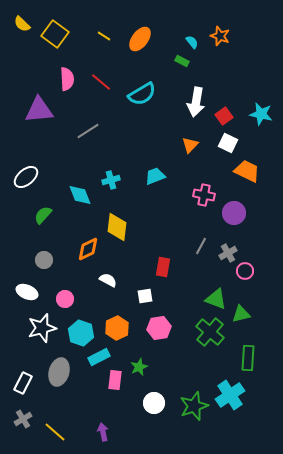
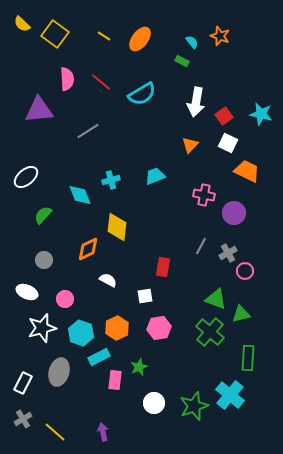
cyan cross at (230, 395): rotated 16 degrees counterclockwise
